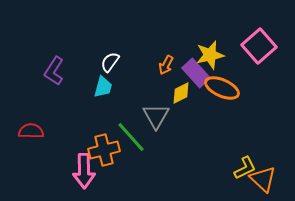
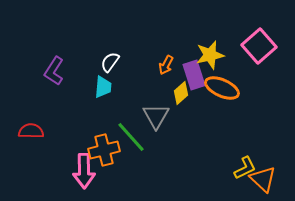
purple rectangle: moved 2 px left, 2 px down; rotated 24 degrees clockwise
cyan trapezoid: rotated 10 degrees counterclockwise
yellow diamond: rotated 15 degrees counterclockwise
